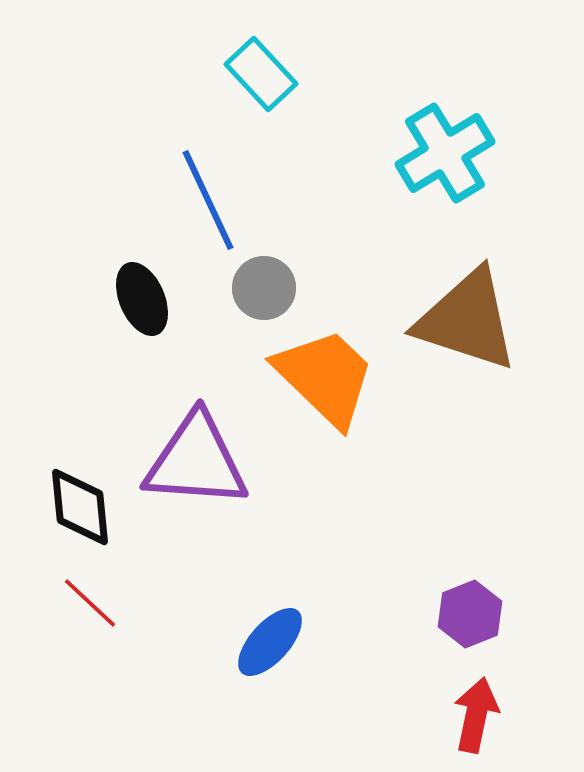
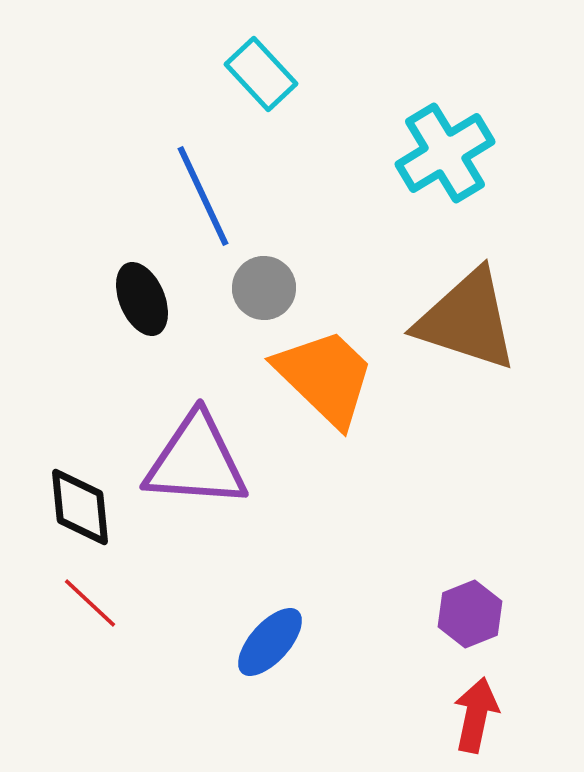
blue line: moved 5 px left, 4 px up
